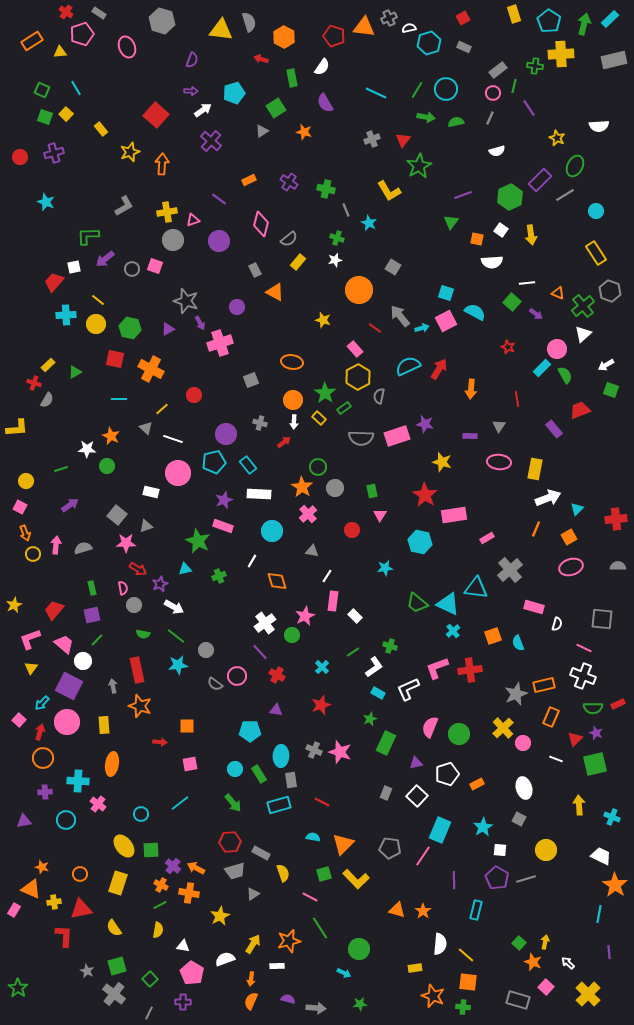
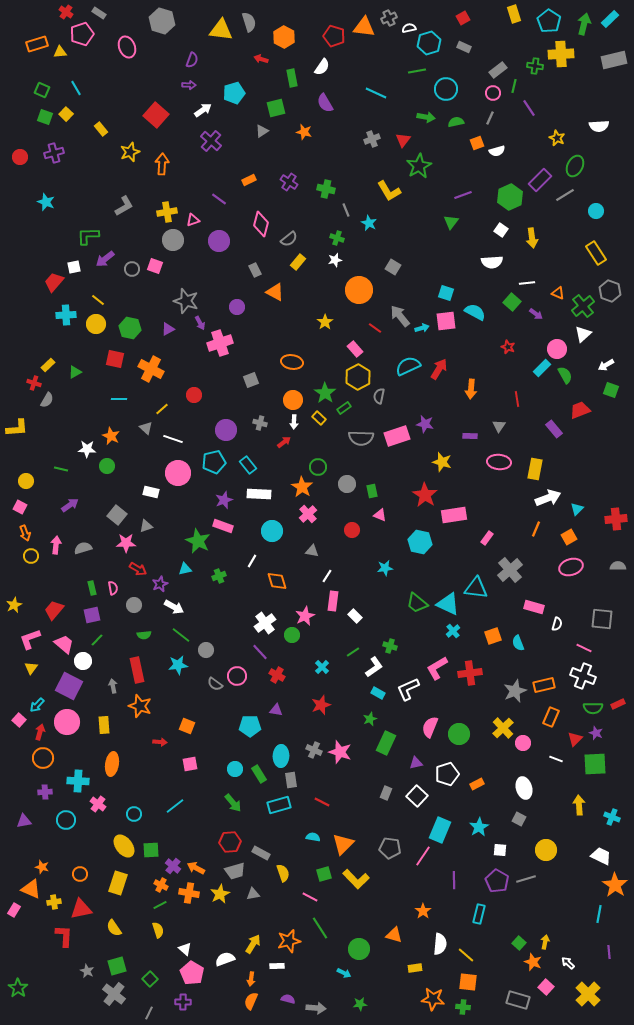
orange rectangle at (32, 41): moved 5 px right, 3 px down; rotated 15 degrees clockwise
green line at (417, 90): moved 19 px up; rotated 48 degrees clockwise
purple arrow at (191, 91): moved 2 px left, 6 px up
green square at (276, 108): rotated 18 degrees clockwise
yellow arrow at (531, 235): moved 1 px right, 3 px down
orange square at (477, 239): moved 96 px up; rotated 32 degrees counterclockwise
yellow star at (323, 320): moved 2 px right, 2 px down; rotated 21 degrees clockwise
pink square at (446, 321): rotated 20 degrees clockwise
purple circle at (226, 434): moved 4 px up
green line at (61, 469): rotated 32 degrees clockwise
gray circle at (335, 488): moved 12 px right, 4 px up
pink triangle at (380, 515): rotated 40 degrees counterclockwise
pink rectangle at (487, 538): rotated 24 degrees counterclockwise
yellow circle at (33, 554): moved 2 px left, 2 px down
pink semicircle at (123, 588): moved 10 px left
green semicircle at (143, 634): moved 1 px right, 1 px down; rotated 16 degrees counterclockwise
green line at (176, 636): moved 5 px right, 1 px up
pink L-shape at (437, 668): rotated 10 degrees counterclockwise
red cross at (470, 670): moved 3 px down
gray star at (516, 694): moved 1 px left, 3 px up
cyan arrow at (42, 703): moved 5 px left, 2 px down
orange square at (187, 726): rotated 21 degrees clockwise
cyan pentagon at (250, 731): moved 5 px up
green square at (595, 764): rotated 10 degrees clockwise
cyan line at (180, 803): moved 5 px left, 3 px down
cyan circle at (141, 814): moved 7 px left
cyan star at (483, 827): moved 4 px left
purple pentagon at (497, 878): moved 3 px down
gray triangle at (253, 894): rotated 24 degrees clockwise
orange triangle at (397, 910): moved 3 px left, 25 px down
cyan rectangle at (476, 910): moved 3 px right, 4 px down
yellow star at (220, 916): moved 22 px up
yellow semicircle at (158, 930): rotated 28 degrees counterclockwise
white triangle at (183, 946): moved 2 px right, 3 px down; rotated 32 degrees clockwise
orange star at (433, 996): moved 3 px down; rotated 15 degrees counterclockwise
